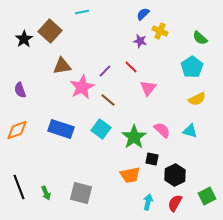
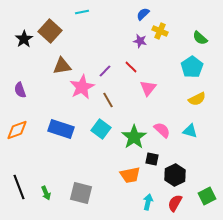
brown line: rotated 21 degrees clockwise
